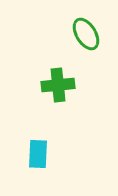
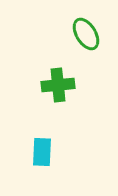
cyan rectangle: moved 4 px right, 2 px up
